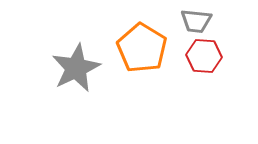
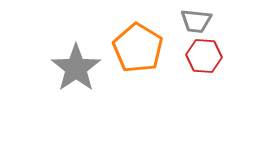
orange pentagon: moved 4 px left
gray star: rotated 9 degrees counterclockwise
